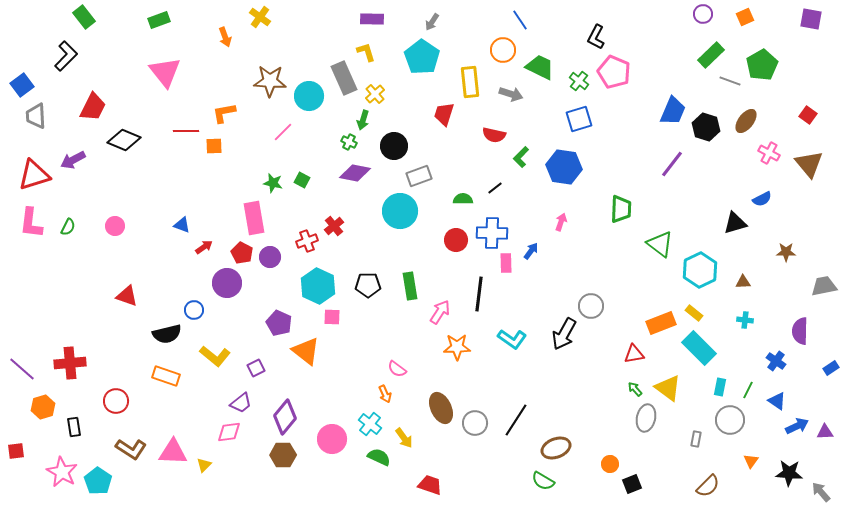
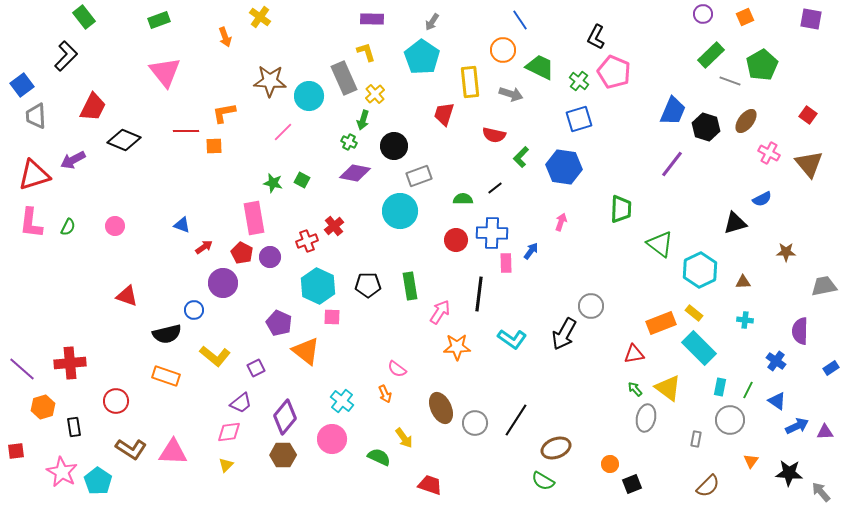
purple circle at (227, 283): moved 4 px left
cyan cross at (370, 424): moved 28 px left, 23 px up
yellow triangle at (204, 465): moved 22 px right
